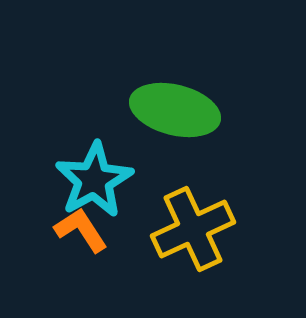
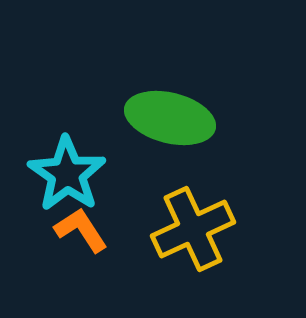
green ellipse: moved 5 px left, 8 px down
cyan star: moved 27 px left, 6 px up; rotated 8 degrees counterclockwise
